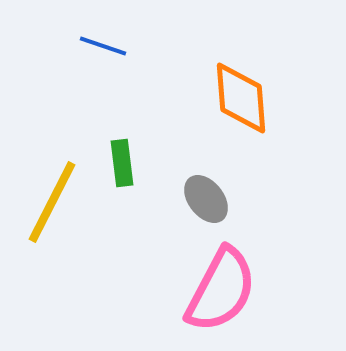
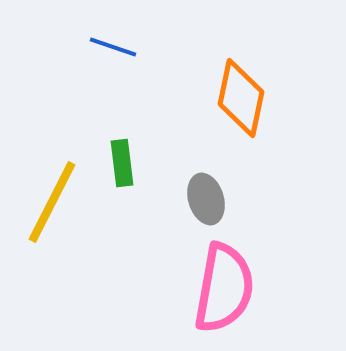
blue line: moved 10 px right, 1 px down
orange diamond: rotated 16 degrees clockwise
gray ellipse: rotated 21 degrees clockwise
pink semicircle: moved 3 px right, 2 px up; rotated 18 degrees counterclockwise
